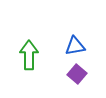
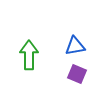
purple square: rotated 18 degrees counterclockwise
